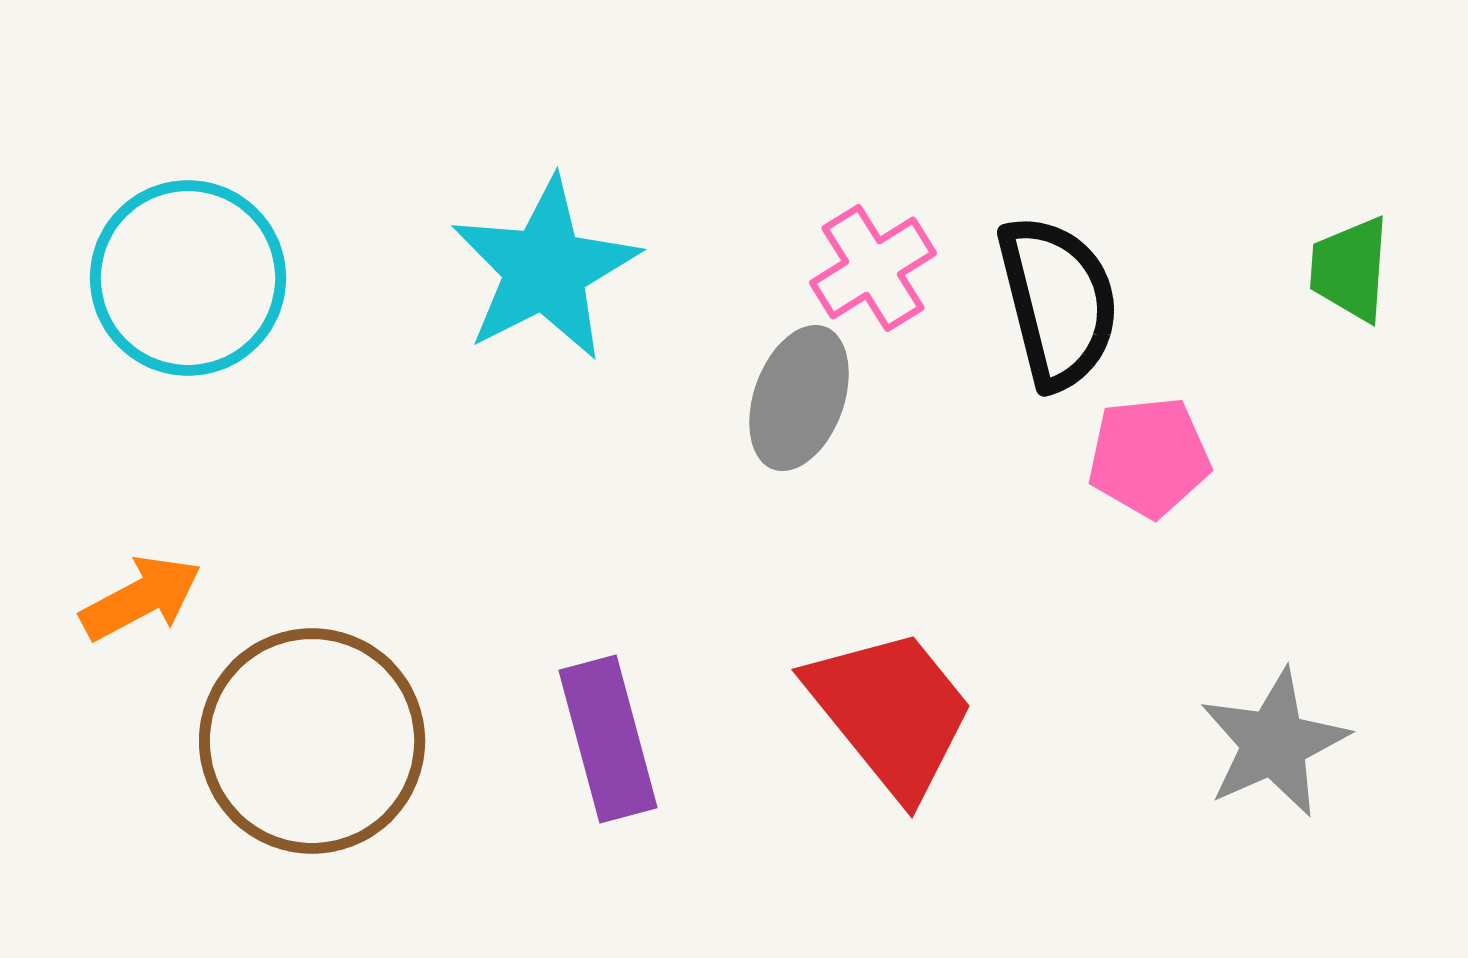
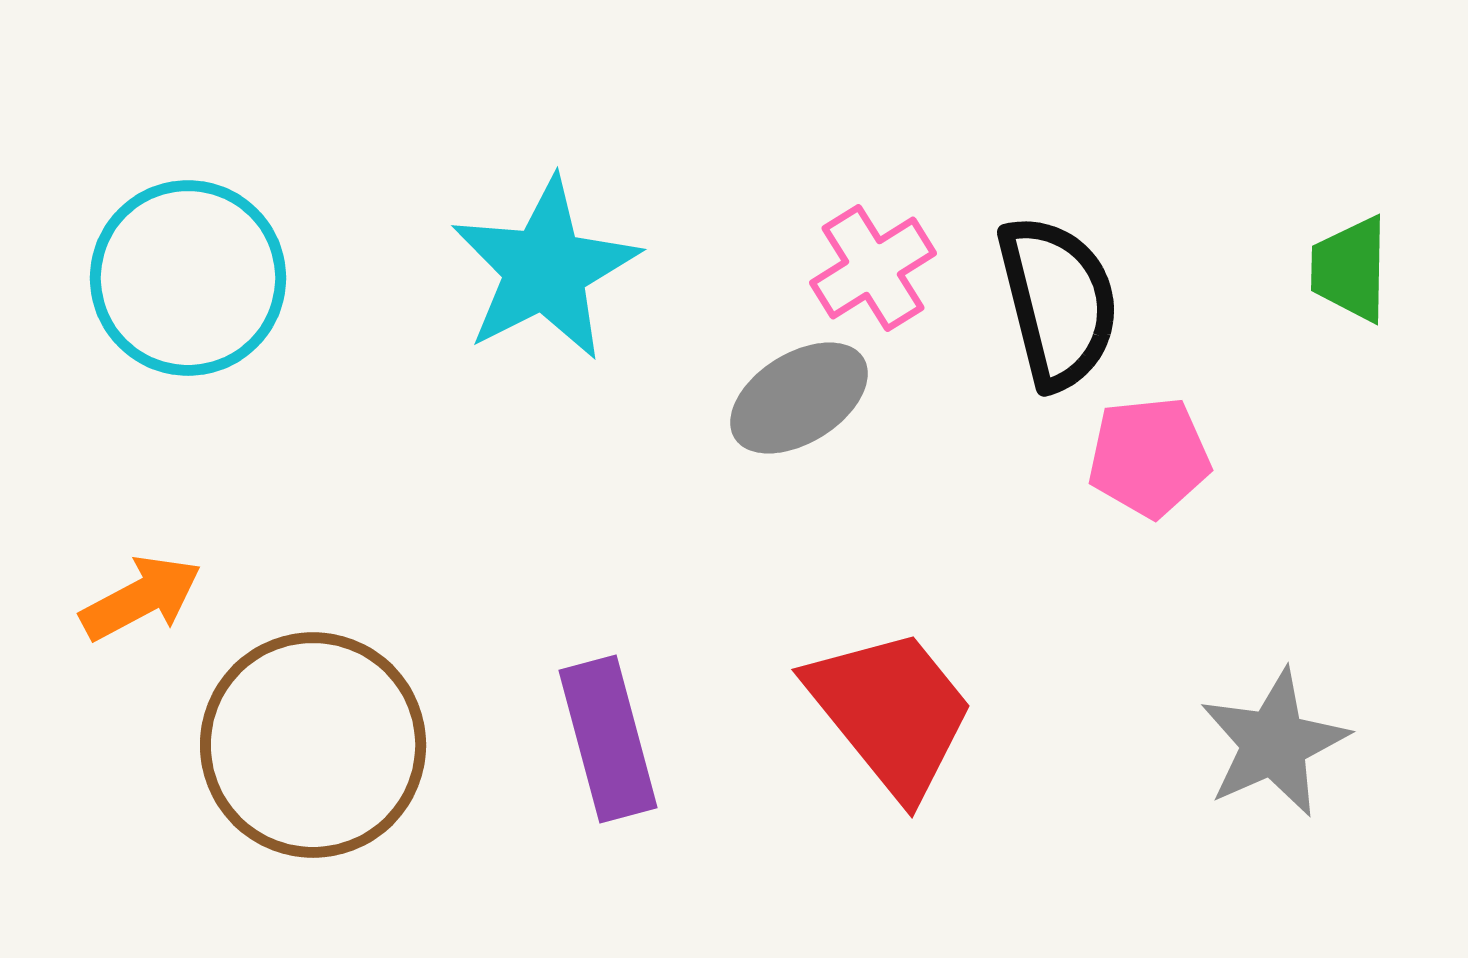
green trapezoid: rotated 3 degrees counterclockwise
gray ellipse: rotated 38 degrees clockwise
brown circle: moved 1 px right, 4 px down
